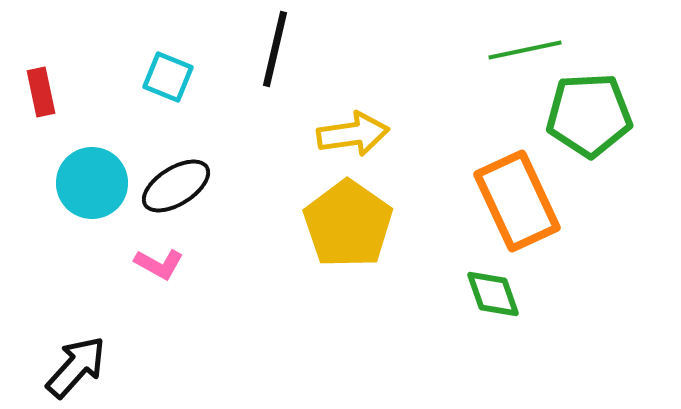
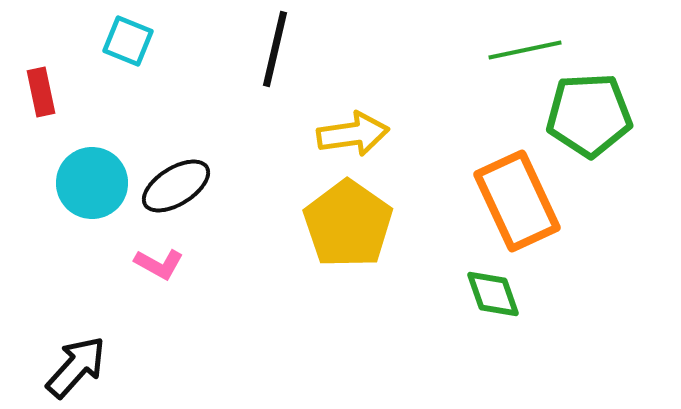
cyan square: moved 40 px left, 36 px up
